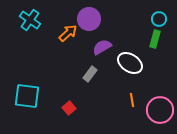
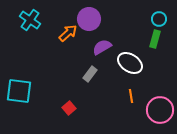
cyan square: moved 8 px left, 5 px up
orange line: moved 1 px left, 4 px up
